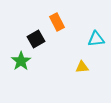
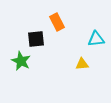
black square: rotated 24 degrees clockwise
green star: rotated 12 degrees counterclockwise
yellow triangle: moved 3 px up
